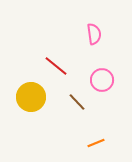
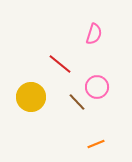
pink semicircle: rotated 25 degrees clockwise
red line: moved 4 px right, 2 px up
pink circle: moved 5 px left, 7 px down
orange line: moved 1 px down
